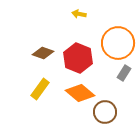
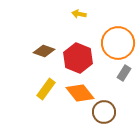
brown diamond: moved 1 px right, 2 px up
yellow rectangle: moved 6 px right
orange diamond: rotated 12 degrees clockwise
brown circle: moved 1 px left
